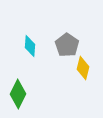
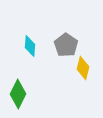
gray pentagon: moved 1 px left
